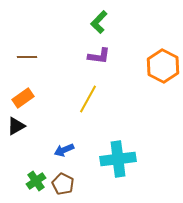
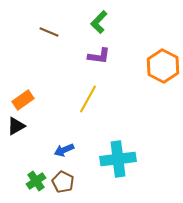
brown line: moved 22 px right, 25 px up; rotated 24 degrees clockwise
orange rectangle: moved 2 px down
brown pentagon: moved 2 px up
